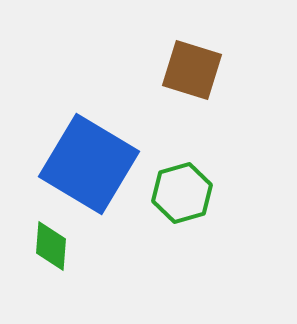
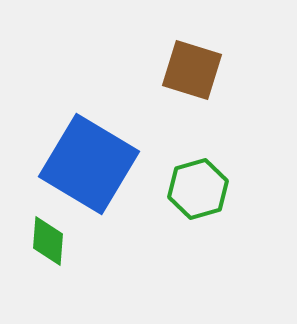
green hexagon: moved 16 px right, 4 px up
green diamond: moved 3 px left, 5 px up
